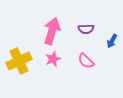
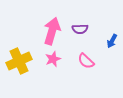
purple semicircle: moved 6 px left
